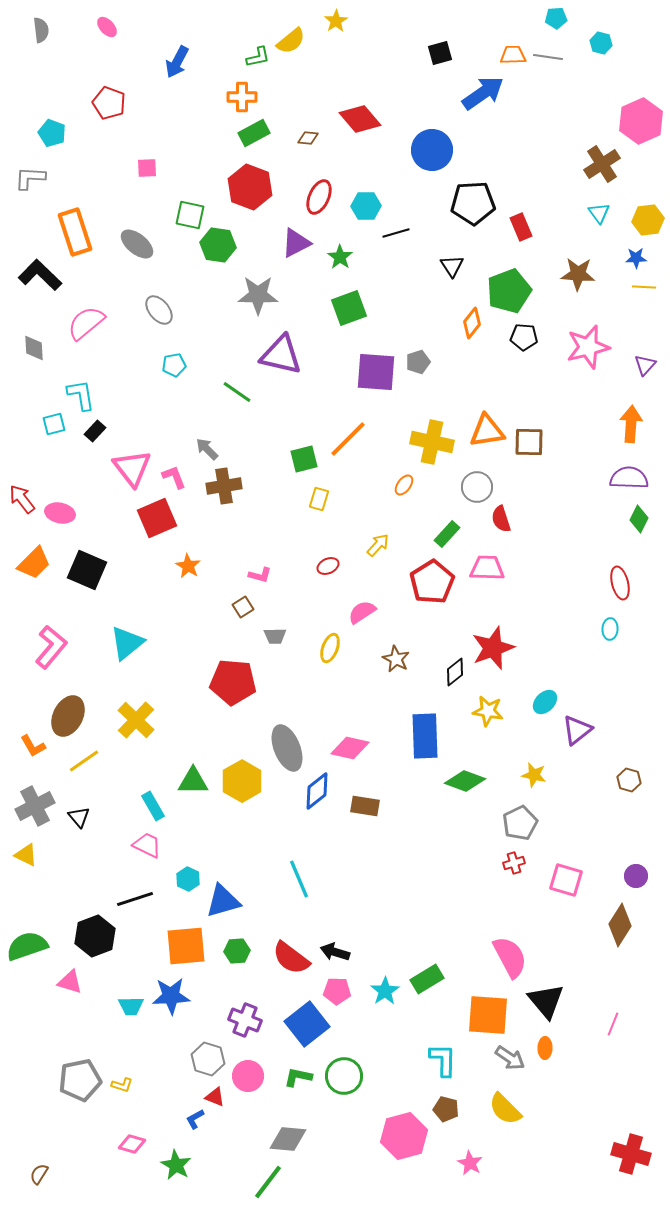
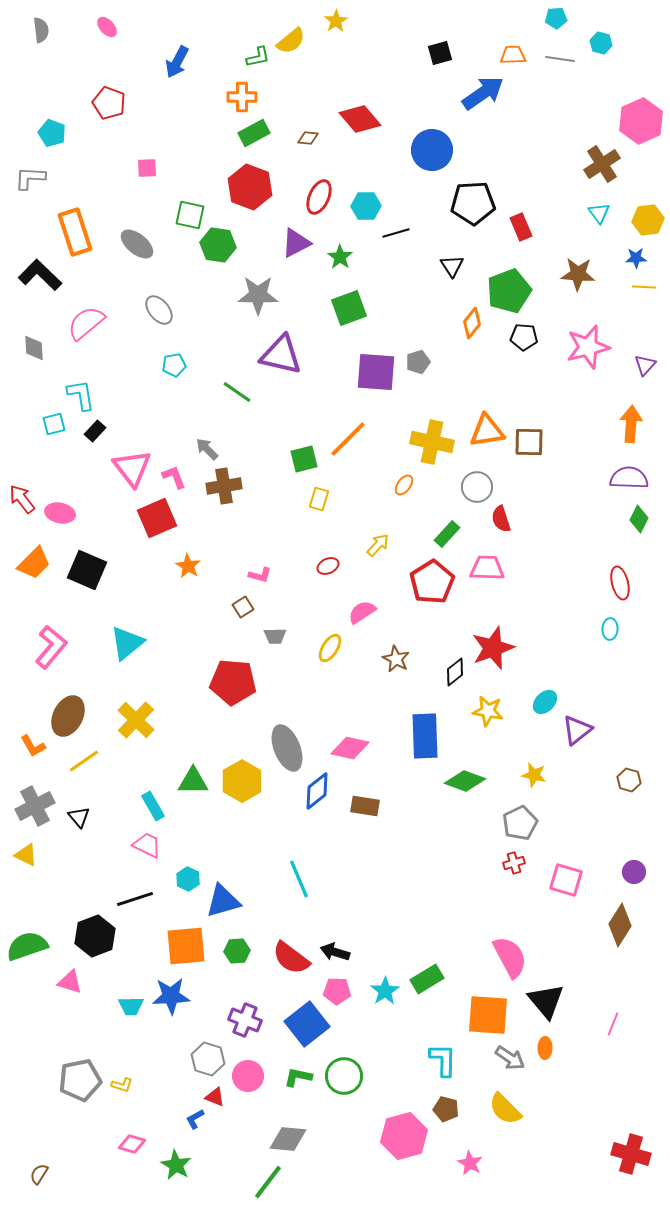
gray line at (548, 57): moved 12 px right, 2 px down
yellow ellipse at (330, 648): rotated 12 degrees clockwise
purple circle at (636, 876): moved 2 px left, 4 px up
